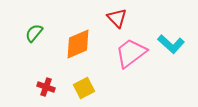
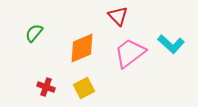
red triangle: moved 1 px right, 2 px up
orange diamond: moved 4 px right, 4 px down
pink trapezoid: moved 1 px left
